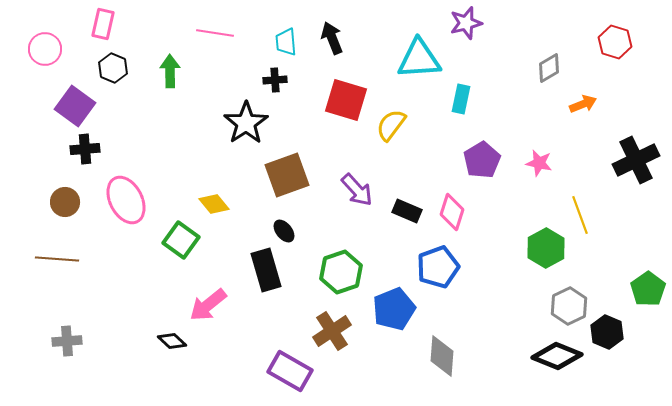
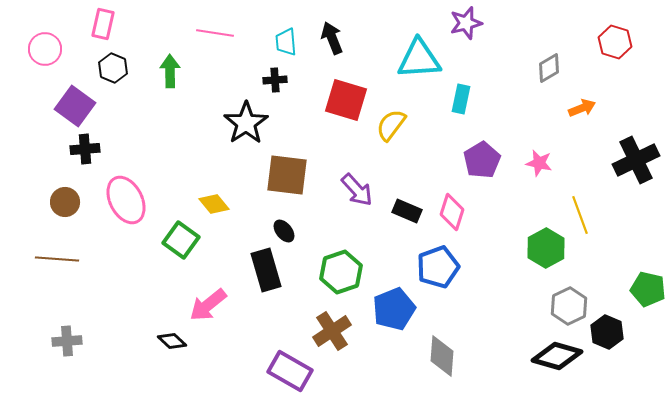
orange arrow at (583, 104): moved 1 px left, 4 px down
brown square at (287, 175): rotated 27 degrees clockwise
green pentagon at (648, 289): rotated 24 degrees counterclockwise
black diamond at (557, 356): rotated 6 degrees counterclockwise
